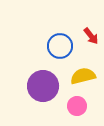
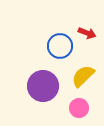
red arrow: moved 4 px left, 3 px up; rotated 30 degrees counterclockwise
yellow semicircle: rotated 30 degrees counterclockwise
pink circle: moved 2 px right, 2 px down
